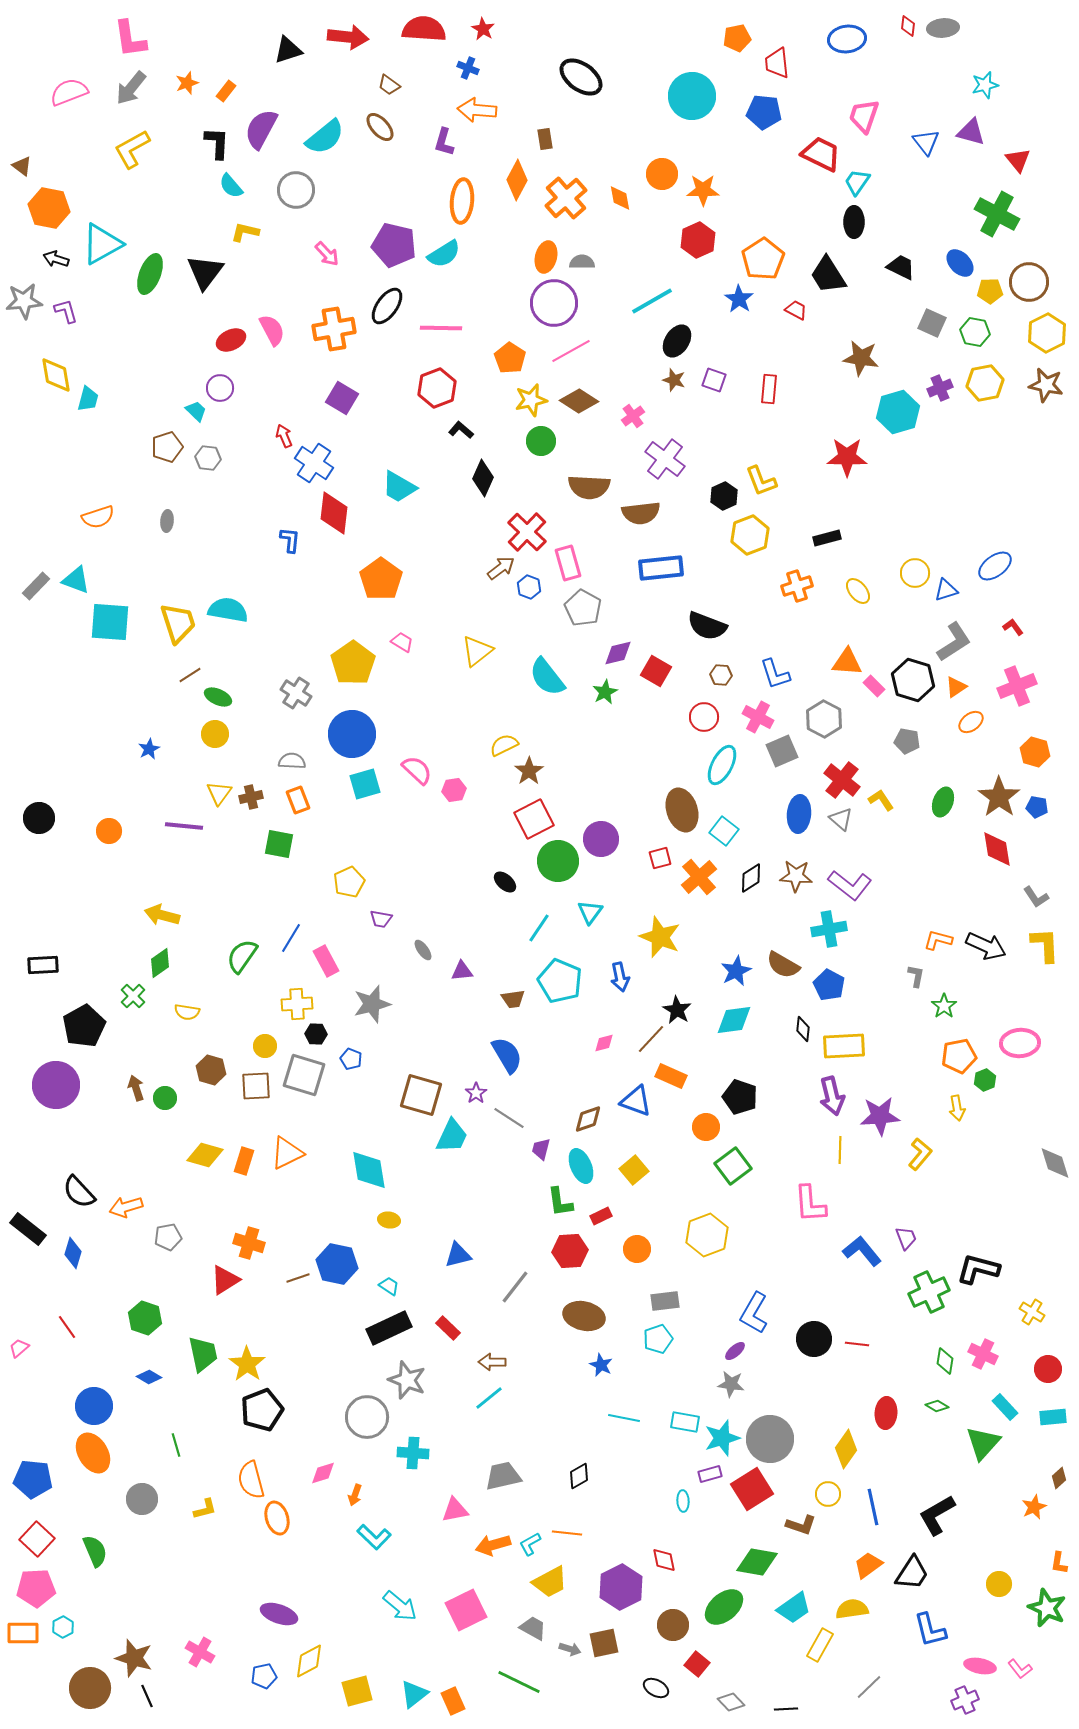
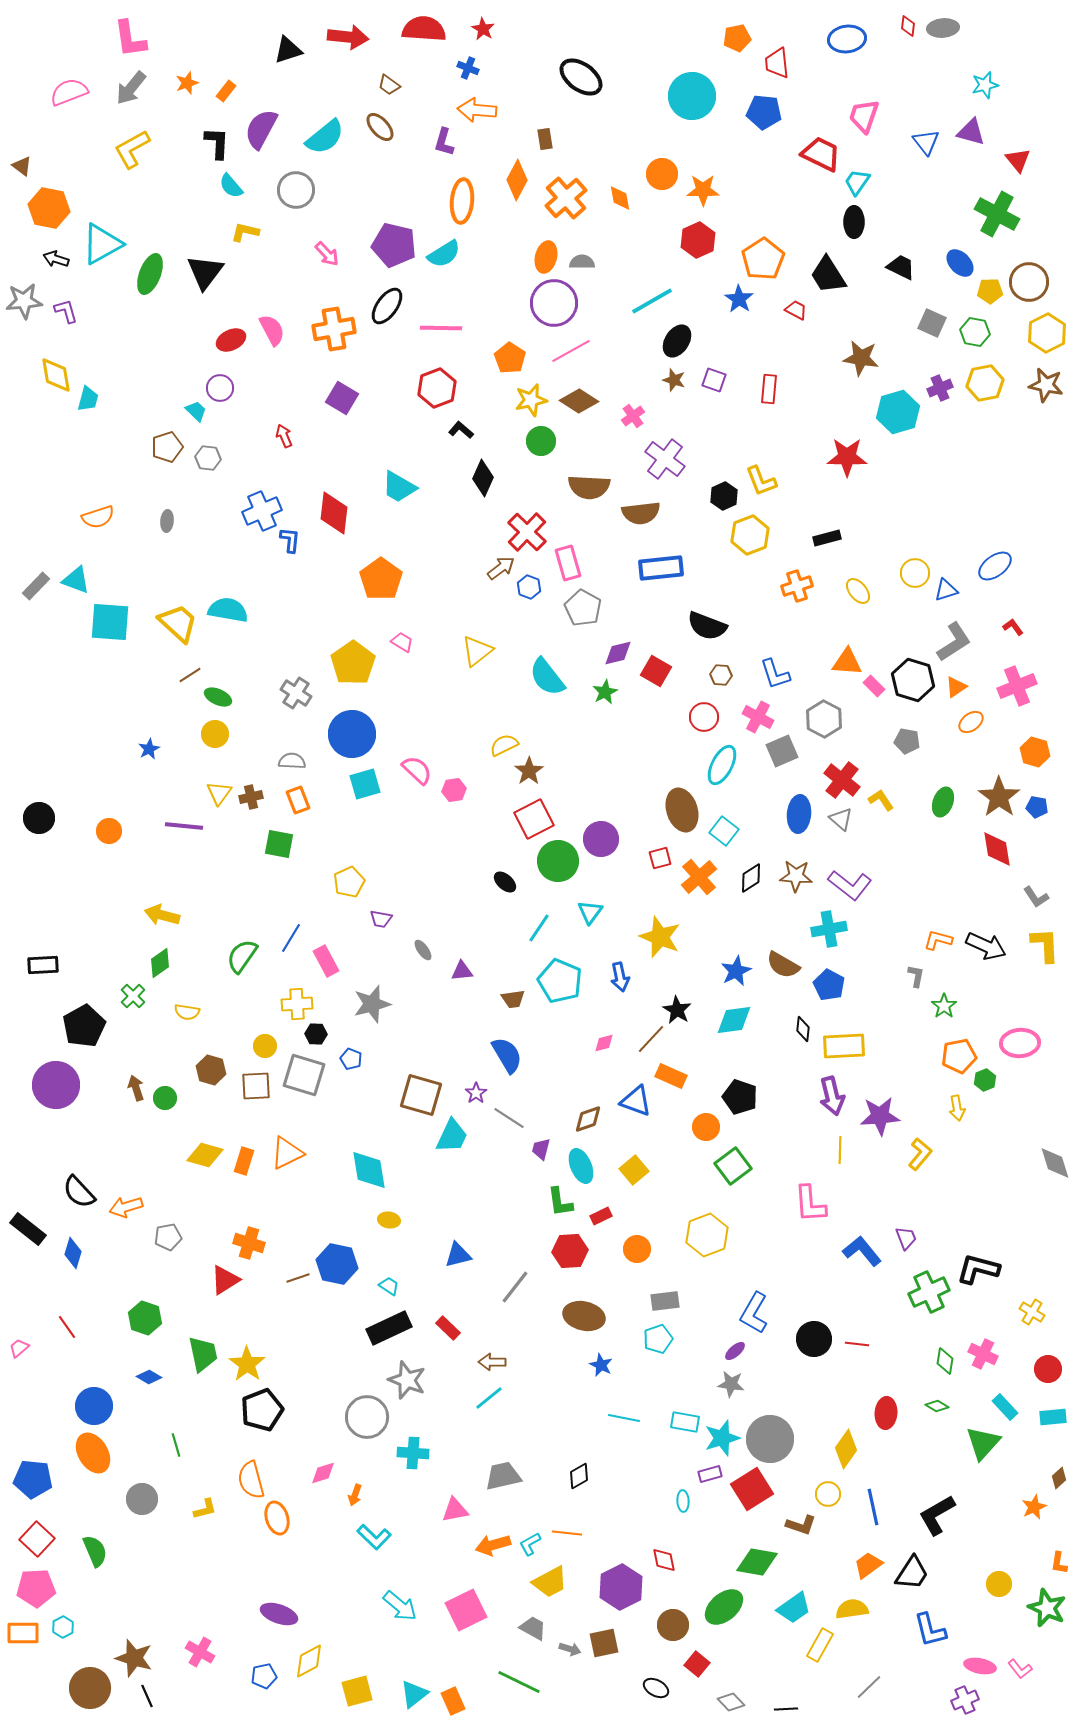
blue cross at (314, 463): moved 52 px left, 48 px down; rotated 33 degrees clockwise
yellow trapezoid at (178, 623): rotated 30 degrees counterclockwise
